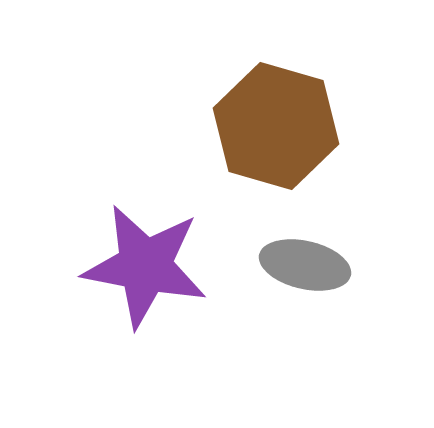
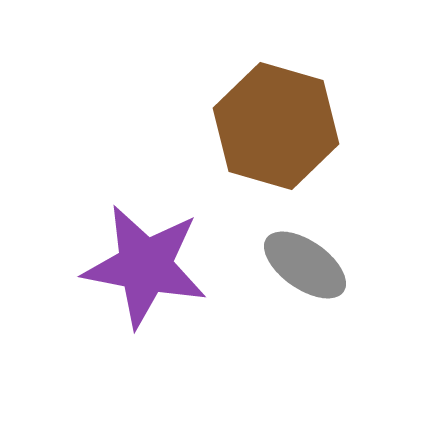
gray ellipse: rotated 22 degrees clockwise
